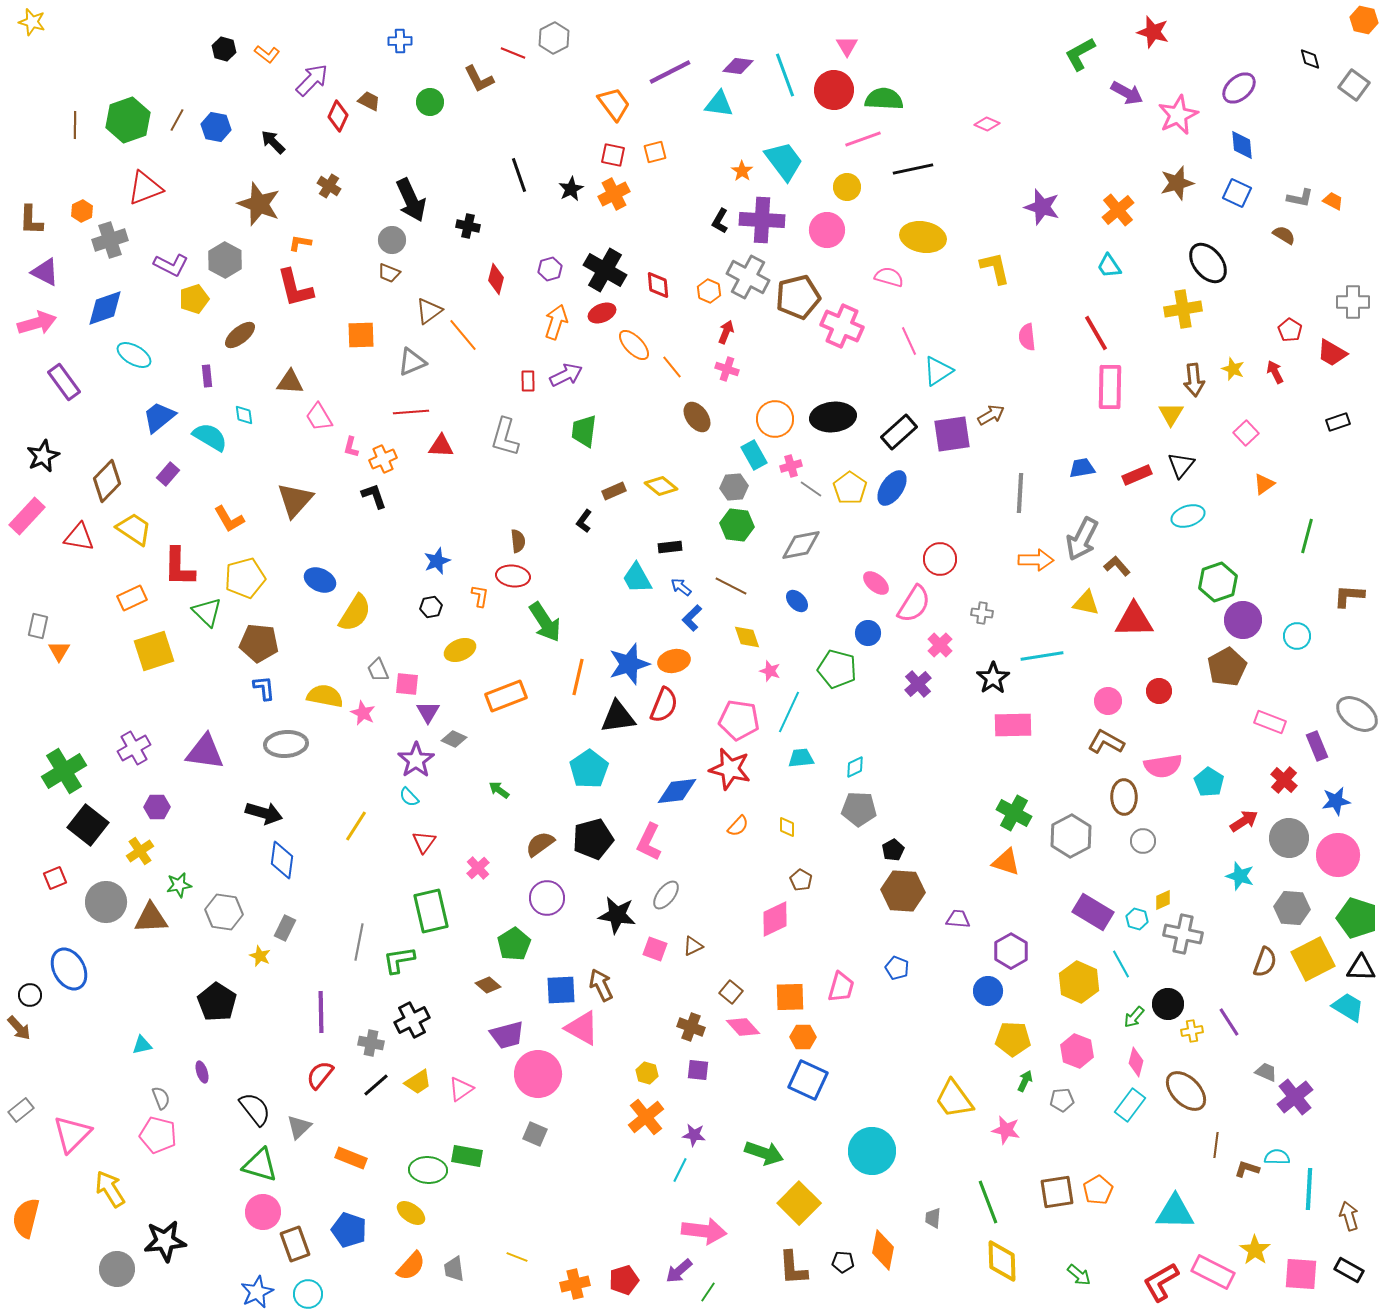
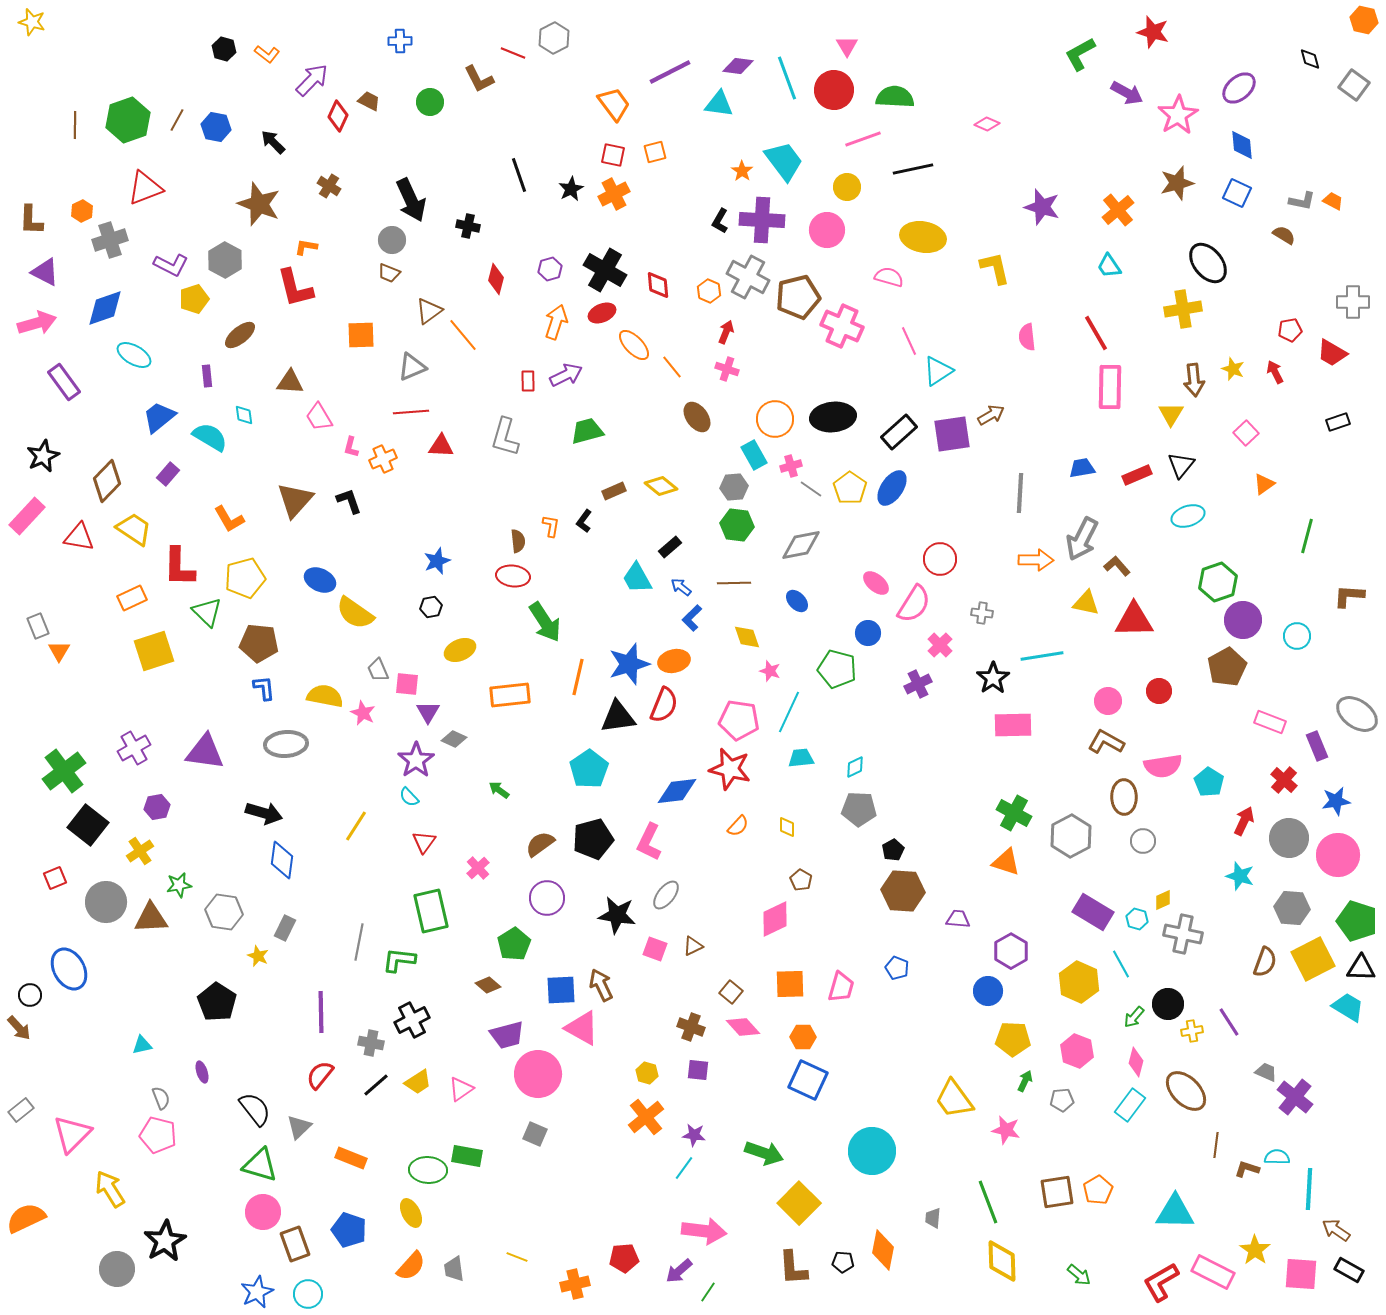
cyan line at (785, 75): moved 2 px right, 3 px down
green semicircle at (884, 99): moved 11 px right, 2 px up
pink star at (1178, 115): rotated 6 degrees counterclockwise
gray L-shape at (1300, 198): moved 2 px right, 3 px down
orange L-shape at (300, 243): moved 6 px right, 4 px down
red pentagon at (1290, 330): rotated 30 degrees clockwise
gray triangle at (412, 362): moved 5 px down
green trapezoid at (584, 431): moved 3 px right; rotated 68 degrees clockwise
black L-shape at (374, 496): moved 25 px left, 5 px down
black rectangle at (670, 547): rotated 35 degrees counterclockwise
brown line at (731, 586): moved 3 px right, 3 px up; rotated 28 degrees counterclockwise
orange L-shape at (480, 596): moved 71 px right, 70 px up
yellow semicircle at (355, 613): rotated 93 degrees clockwise
gray rectangle at (38, 626): rotated 35 degrees counterclockwise
purple cross at (918, 684): rotated 16 degrees clockwise
orange rectangle at (506, 696): moved 4 px right, 1 px up; rotated 15 degrees clockwise
green cross at (64, 771): rotated 6 degrees counterclockwise
purple hexagon at (157, 807): rotated 10 degrees counterclockwise
red arrow at (1244, 821): rotated 32 degrees counterclockwise
green pentagon at (1357, 918): moved 3 px down
yellow star at (260, 956): moved 2 px left
green L-shape at (399, 960): rotated 16 degrees clockwise
orange square at (790, 997): moved 13 px up
purple cross at (1295, 1097): rotated 12 degrees counterclockwise
cyan line at (680, 1170): moved 4 px right, 2 px up; rotated 10 degrees clockwise
yellow ellipse at (411, 1213): rotated 28 degrees clockwise
brown arrow at (1349, 1216): moved 13 px left, 14 px down; rotated 40 degrees counterclockwise
orange semicircle at (26, 1218): rotated 51 degrees clockwise
black star at (165, 1241): rotated 24 degrees counterclockwise
red pentagon at (624, 1280): moved 22 px up; rotated 12 degrees clockwise
